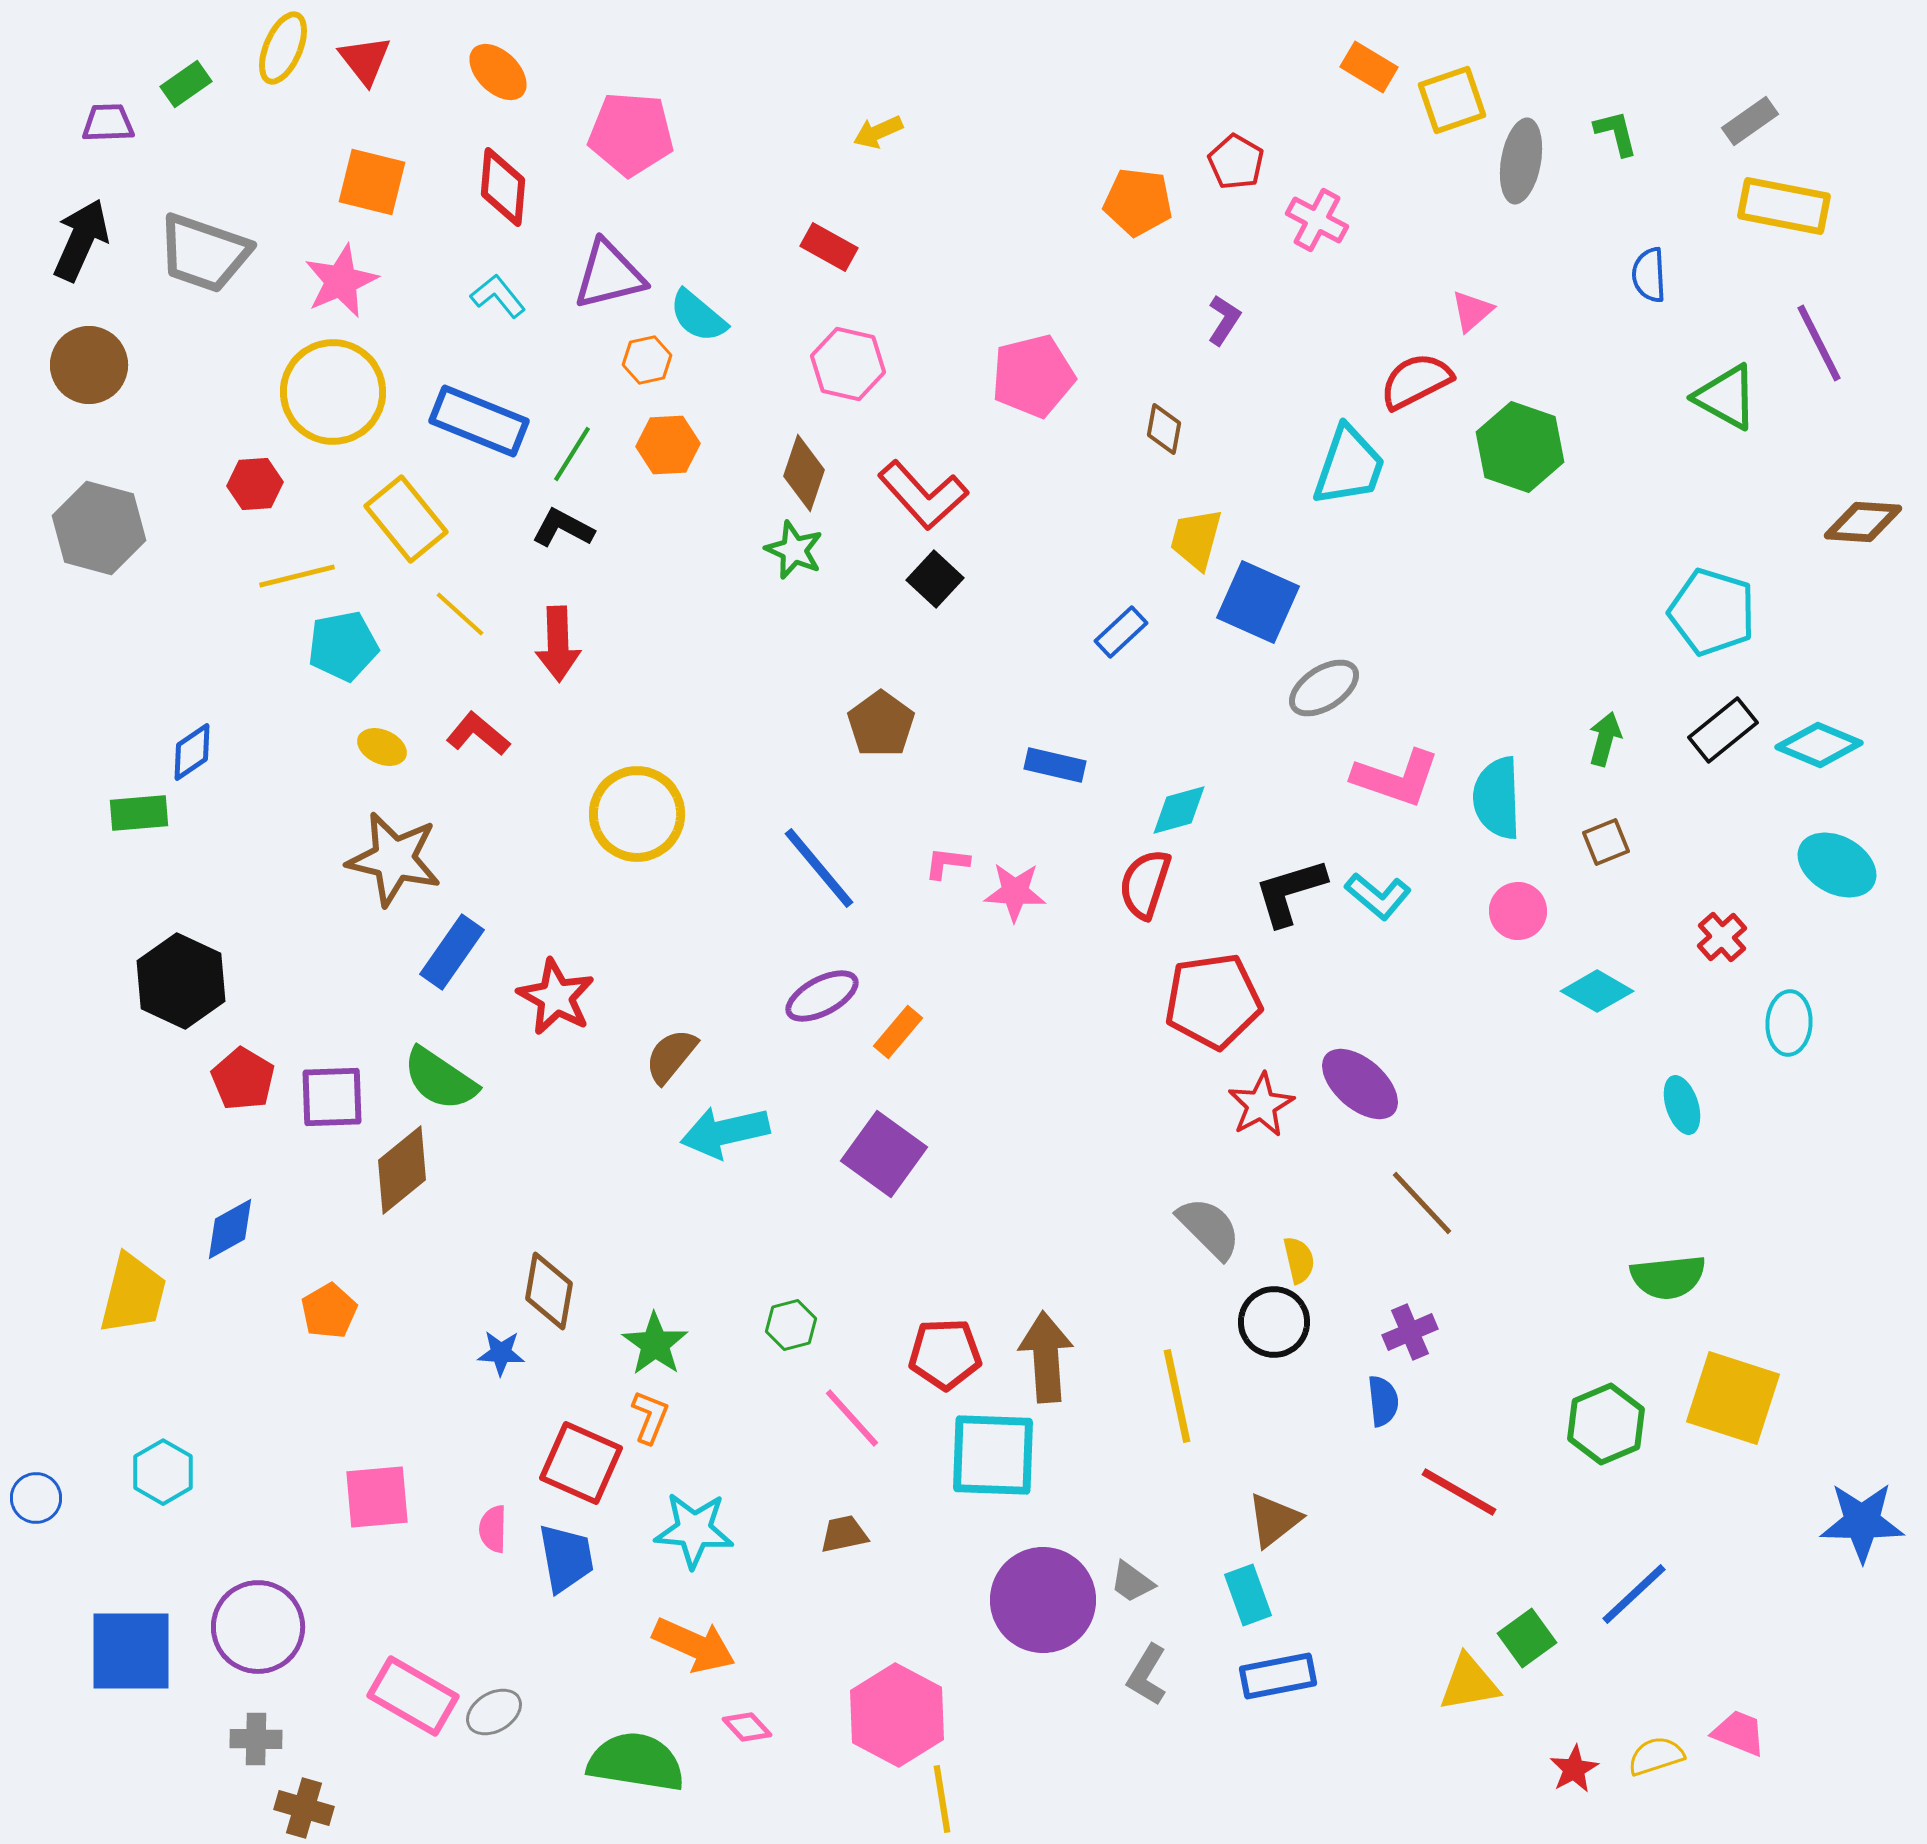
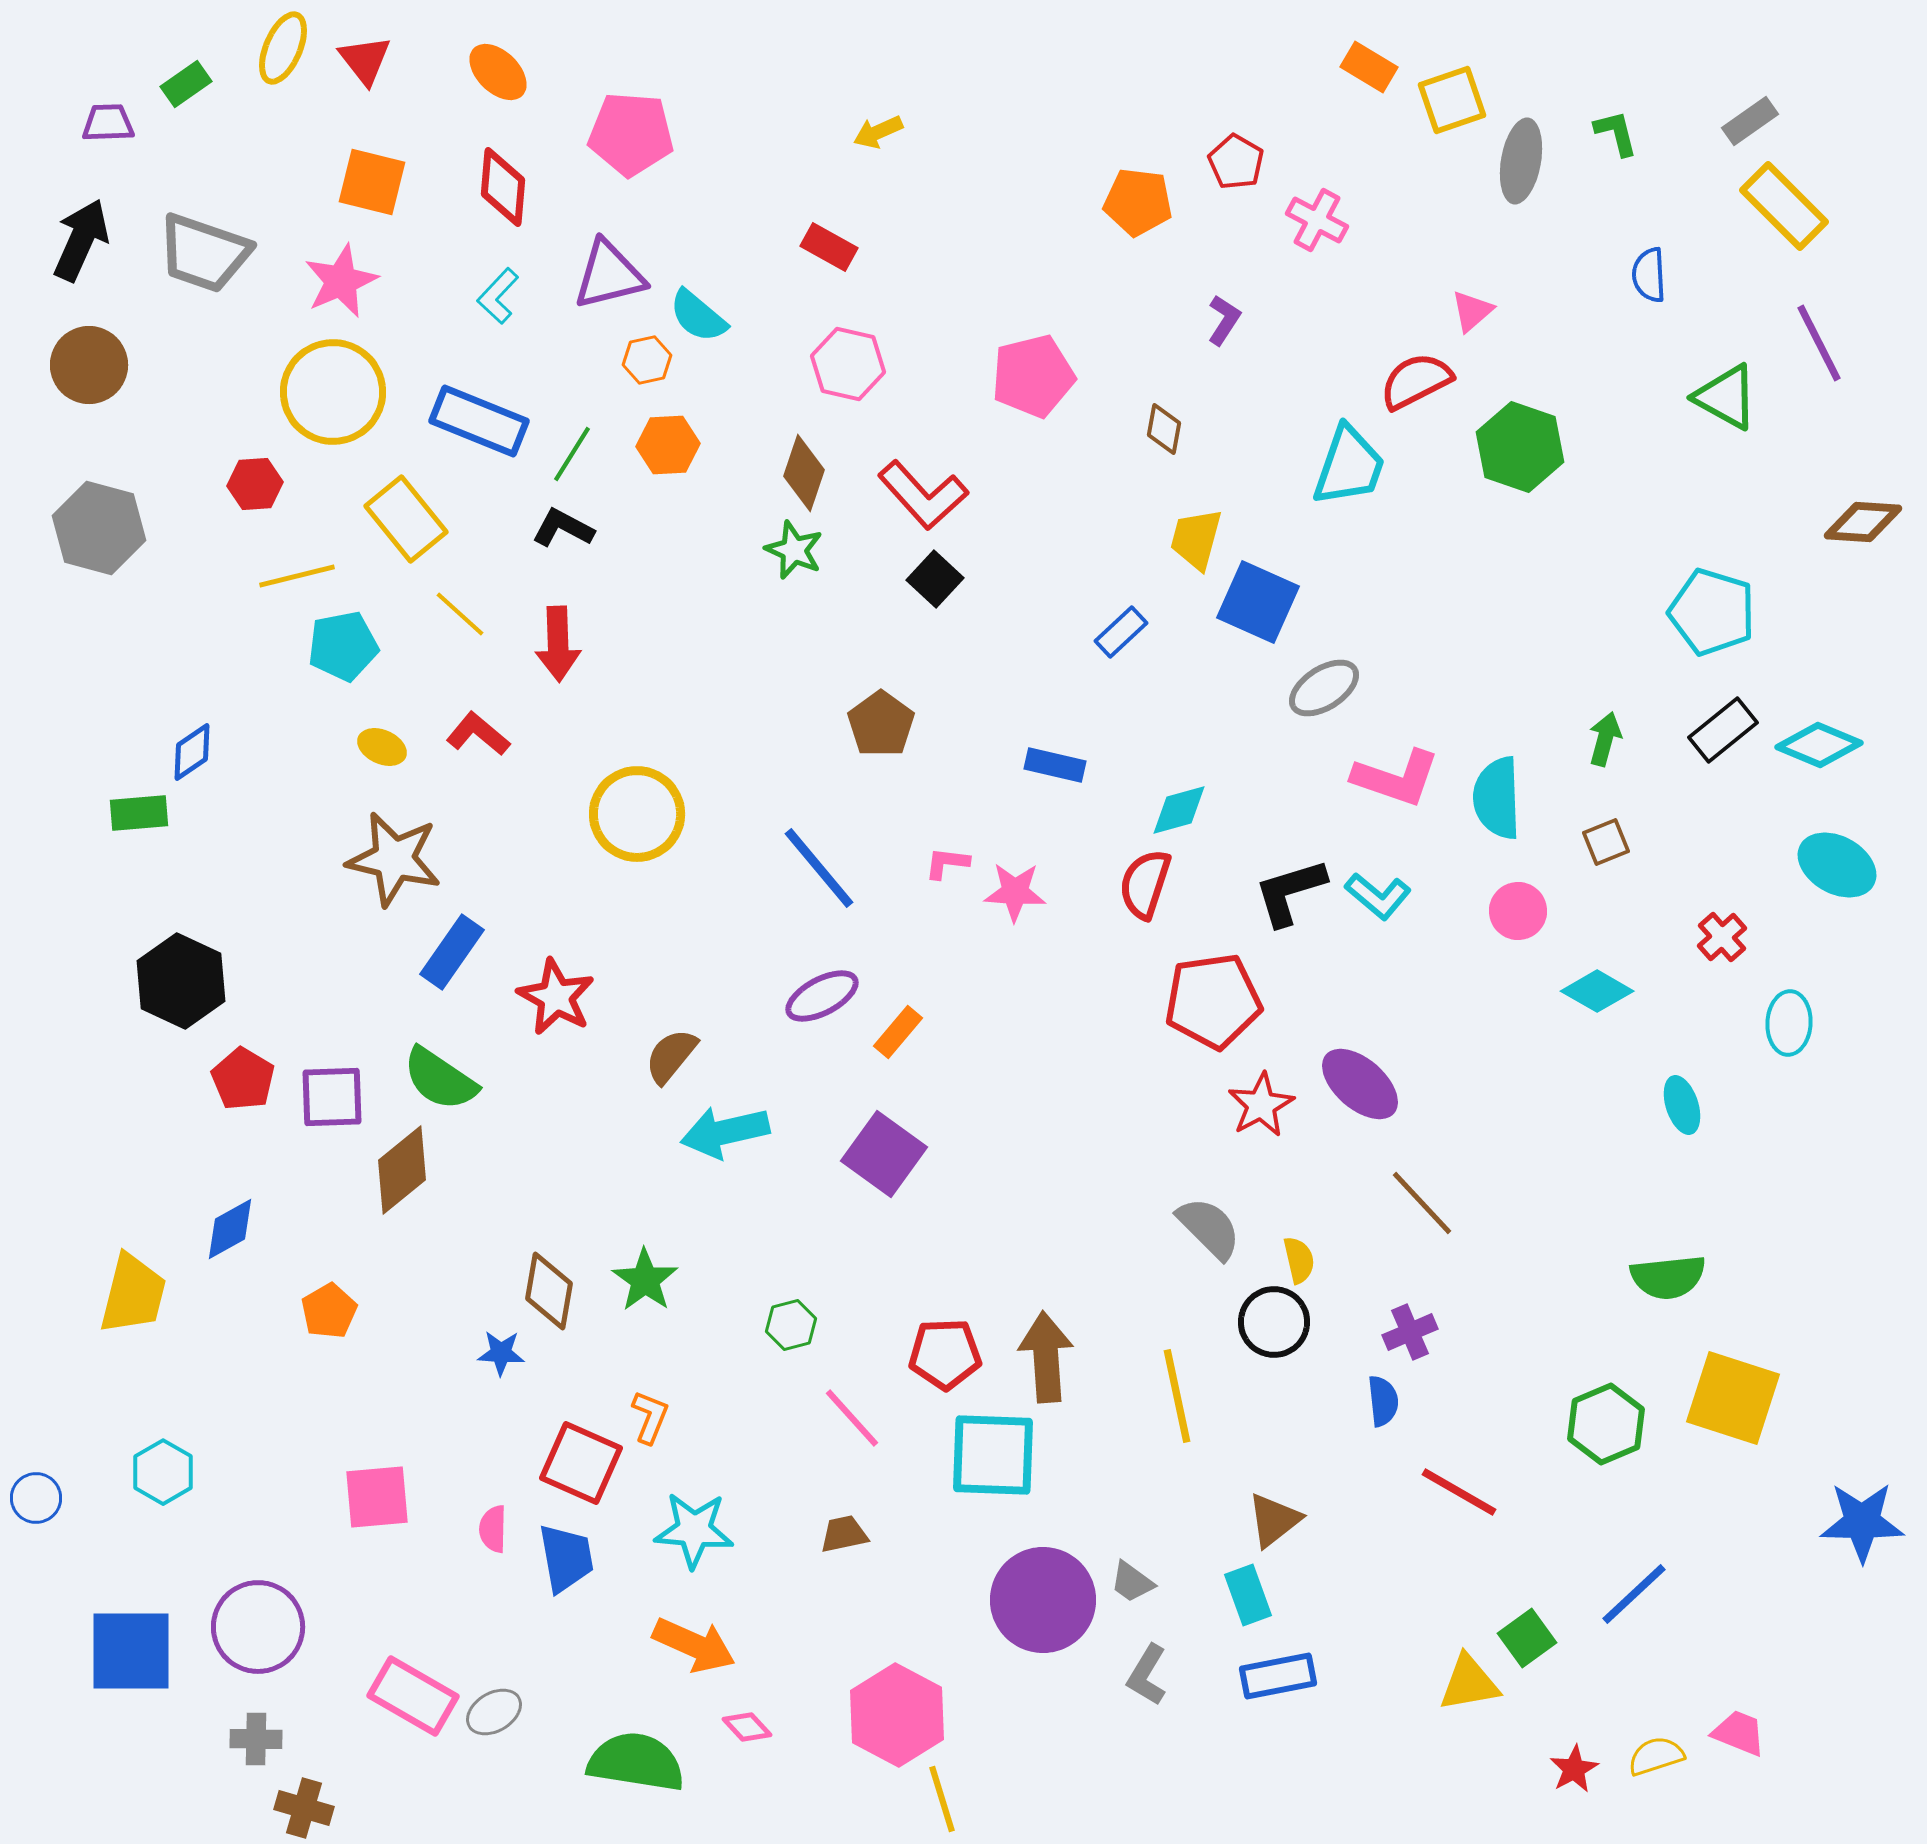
yellow rectangle at (1784, 206): rotated 34 degrees clockwise
cyan L-shape at (498, 296): rotated 98 degrees counterclockwise
green star at (655, 1344): moved 10 px left, 64 px up
yellow line at (942, 1799): rotated 8 degrees counterclockwise
